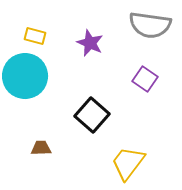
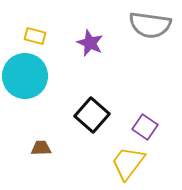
purple square: moved 48 px down
